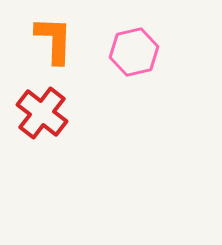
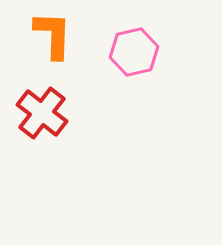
orange L-shape: moved 1 px left, 5 px up
